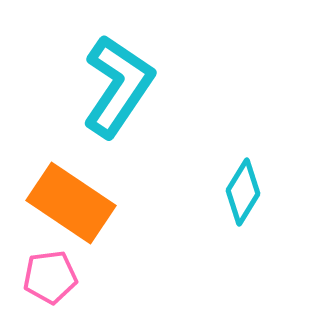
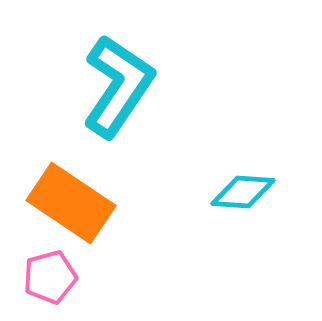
cyan diamond: rotated 62 degrees clockwise
pink pentagon: rotated 8 degrees counterclockwise
